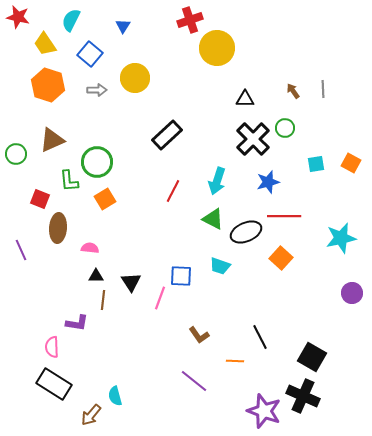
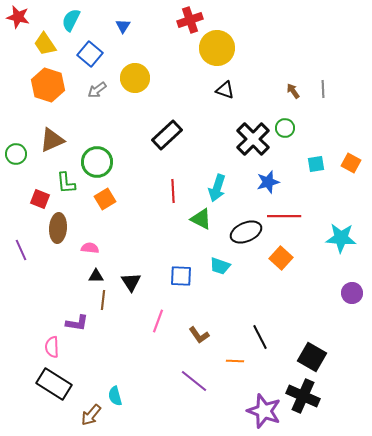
gray arrow at (97, 90): rotated 144 degrees clockwise
black triangle at (245, 99): moved 20 px left, 9 px up; rotated 18 degrees clockwise
green L-shape at (69, 181): moved 3 px left, 2 px down
cyan arrow at (217, 181): moved 7 px down
red line at (173, 191): rotated 30 degrees counterclockwise
green triangle at (213, 219): moved 12 px left
cyan star at (341, 238): rotated 16 degrees clockwise
pink line at (160, 298): moved 2 px left, 23 px down
